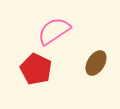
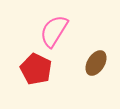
pink semicircle: rotated 24 degrees counterclockwise
